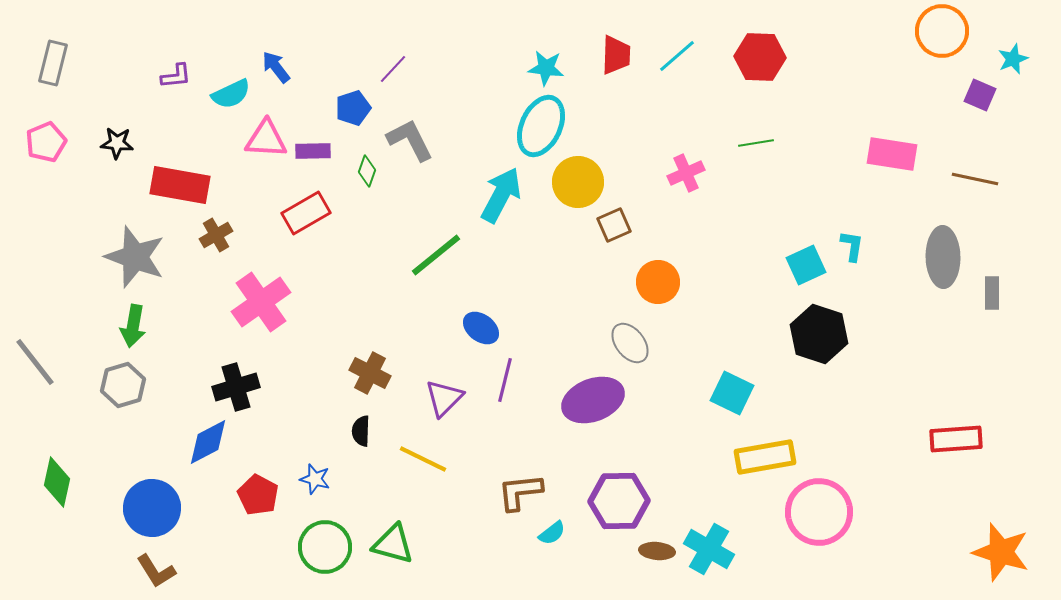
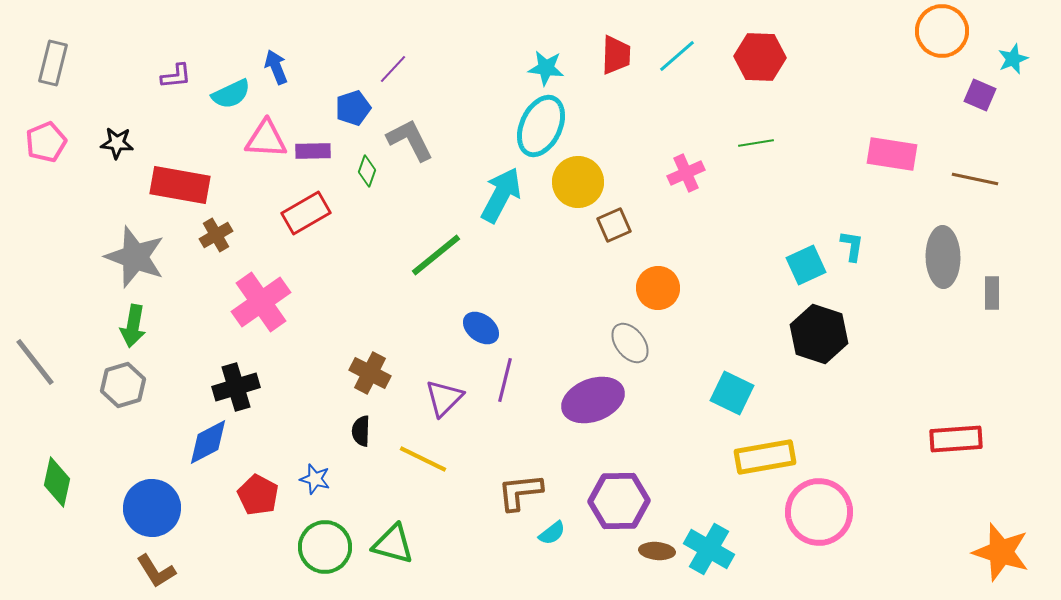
blue arrow at (276, 67): rotated 16 degrees clockwise
orange circle at (658, 282): moved 6 px down
